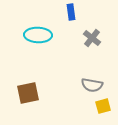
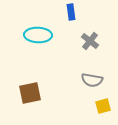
gray cross: moved 2 px left, 3 px down
gray semicircle: moved 5 px up
brown square: moved 2 px right
